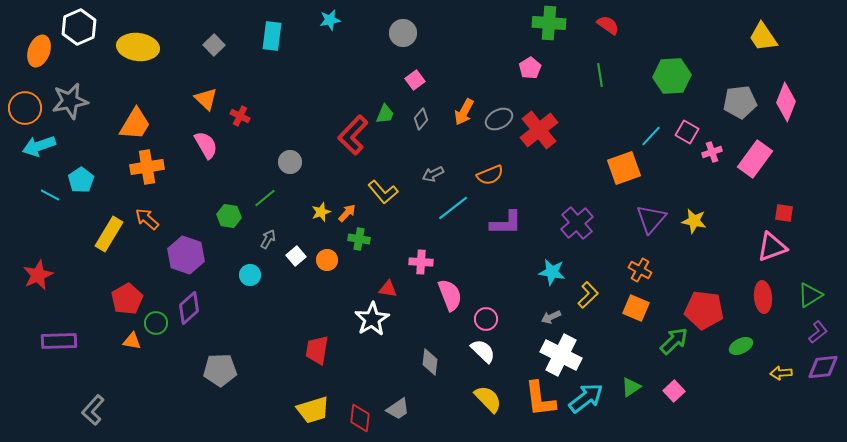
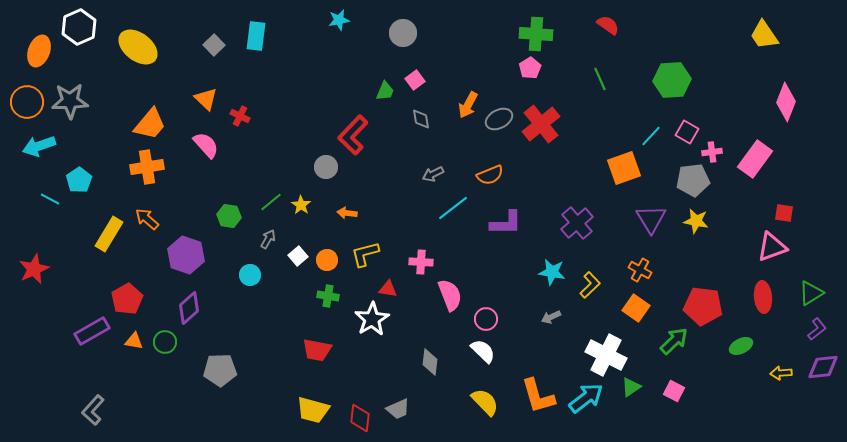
cyan star at (330, 20): moved 9 px right
green cross at (549, 23): moved 13 px left, 11 px down
cyan rectangle at (272, 36): moved 16 px left
yellow trapezoid at (763, 37): moved 1 px right, 2 px up
yellow ellipse at (138, 47): rotated 30 degrees clockwise
green line at (600, 75): moved 4 px down; rotated 15 degrees counterclockwise
green hexagon at (672, 76): moved 4 px down
gray star at (70, 101): rotated 9 degrees clockwise
gray pentagon at (740, 102): moved 47 px left, 78 px down
orange circle at (25, 108): moved 2 px right, 6 px up
orange arrow at (464, 112): moved 4 px right, 7 px up
green trapezoid at (385, 114): moved 23 px up
gray diamond at (421, 119): rotated 50 degrees counterclockwise
orange trapezoid at (135, 124): moved 15 px right; rotated 9 degrees clockwise
red cross at (539, 130): moved 2 px right, 6 px up
pink semicircle at (206, 145): rotated 12 degrees counterclockwise
pink cross at (712, 152): rotated 12 degrees clockwise
gray circle at (290, 162): moved 36 px right, 5 px down
cyan pentagon at (81, 180): moved 2 px left
yellow L-shape at (383, 192): moved 18 px left, 62 px down; rotated 116 degrees clockwise
cyan line at (50, 195): moved 4 px down
green line at (265, 198): moved 6 px right, 4 px down
yellow star at (321, 212): moved 20 px left, 7 px up; rotated 18 degrees counterclockwise
orange arrow at (347, 213): rotated 126 degrees counterclockwise
purple triangle at (651, 219): rotated 12 degrees counterclockwise
yellow star at (694, 221): moved 2 px right
green cross at (359, 239): moved 31 px left, 57 px down
white square at (296, 256): moved 2 px right
red star at (38, 275): moved 4 px left, 6 px up
yellow L-shape at (588, 295): moved 2 px right, 10 px up
green triangle at (810, 295): moved 1 px right, 2 px up
orange square at (636, 308): rotated 12 degrees clockwise
red pentagon at (704, 310): moved 1 px left, 4 px up
green circle at (156, 323): moved 9 px right, 19 px down
purple L-shape at (818, 332): moved 1 px left, 3 px up
purple rectangle at (59, 341): moved 33 px right, 10 px up; rotated 28 degrees counterclockwise
orange triangle at (132, 341): moved 2 px right
red trapezoid at (317, 350): rotated 88 degrees counterclockwise
white cross at (561, 355): moved 45 px right
pink square at (674, 391): rotated 20 degrees counterclockwise
yellow semicircle at (488, 399): moved 3 px left, 3 px down
orange L-shape at (540, 399): moved 2 px left, 3 px up; rotated 9 degrees counterclockwise
gray trapezoid at (398, 409): rotated 10 degrees clockwise
yellow trapezoid at (313, 410): rotated 32 degrees clockwise
